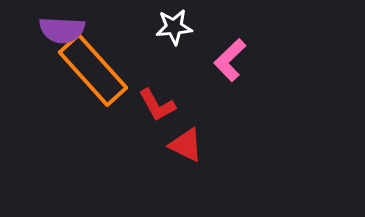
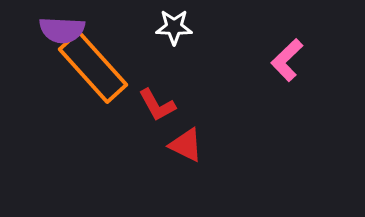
white star: rotated 6 degrees clockwise
pink L-shape: moved 57 px right
orange rectangle: moved 3 px up
